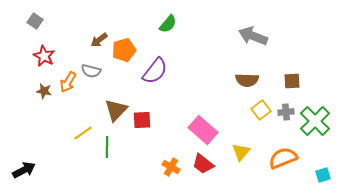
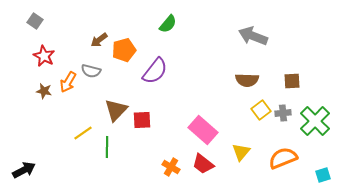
gray cross: moved 3 px left, 1 px down
